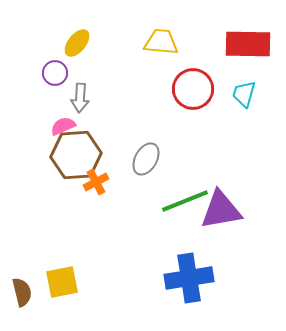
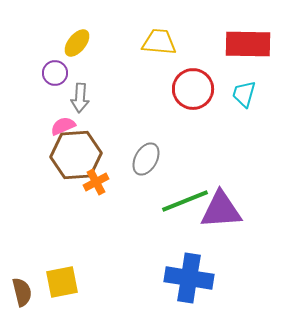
yellow trapezoid: moved 2 px left
purple triangle: rotated 6 degrees clockwise
blue cross: rotated 18 degrees clockwise
